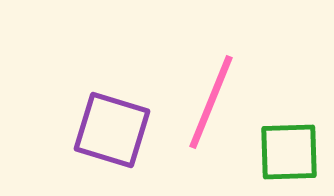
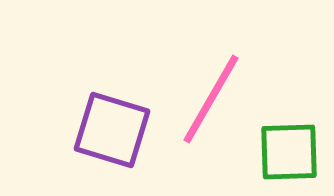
pink line: moved 3 px up; rotated 8 degrees clockwise
